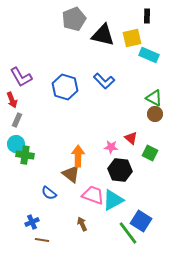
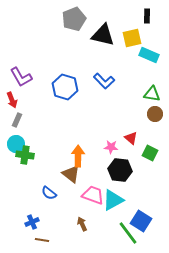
green triangle: moved 2 px left, 4 px up; rotated 18 degrees counterclockwise
